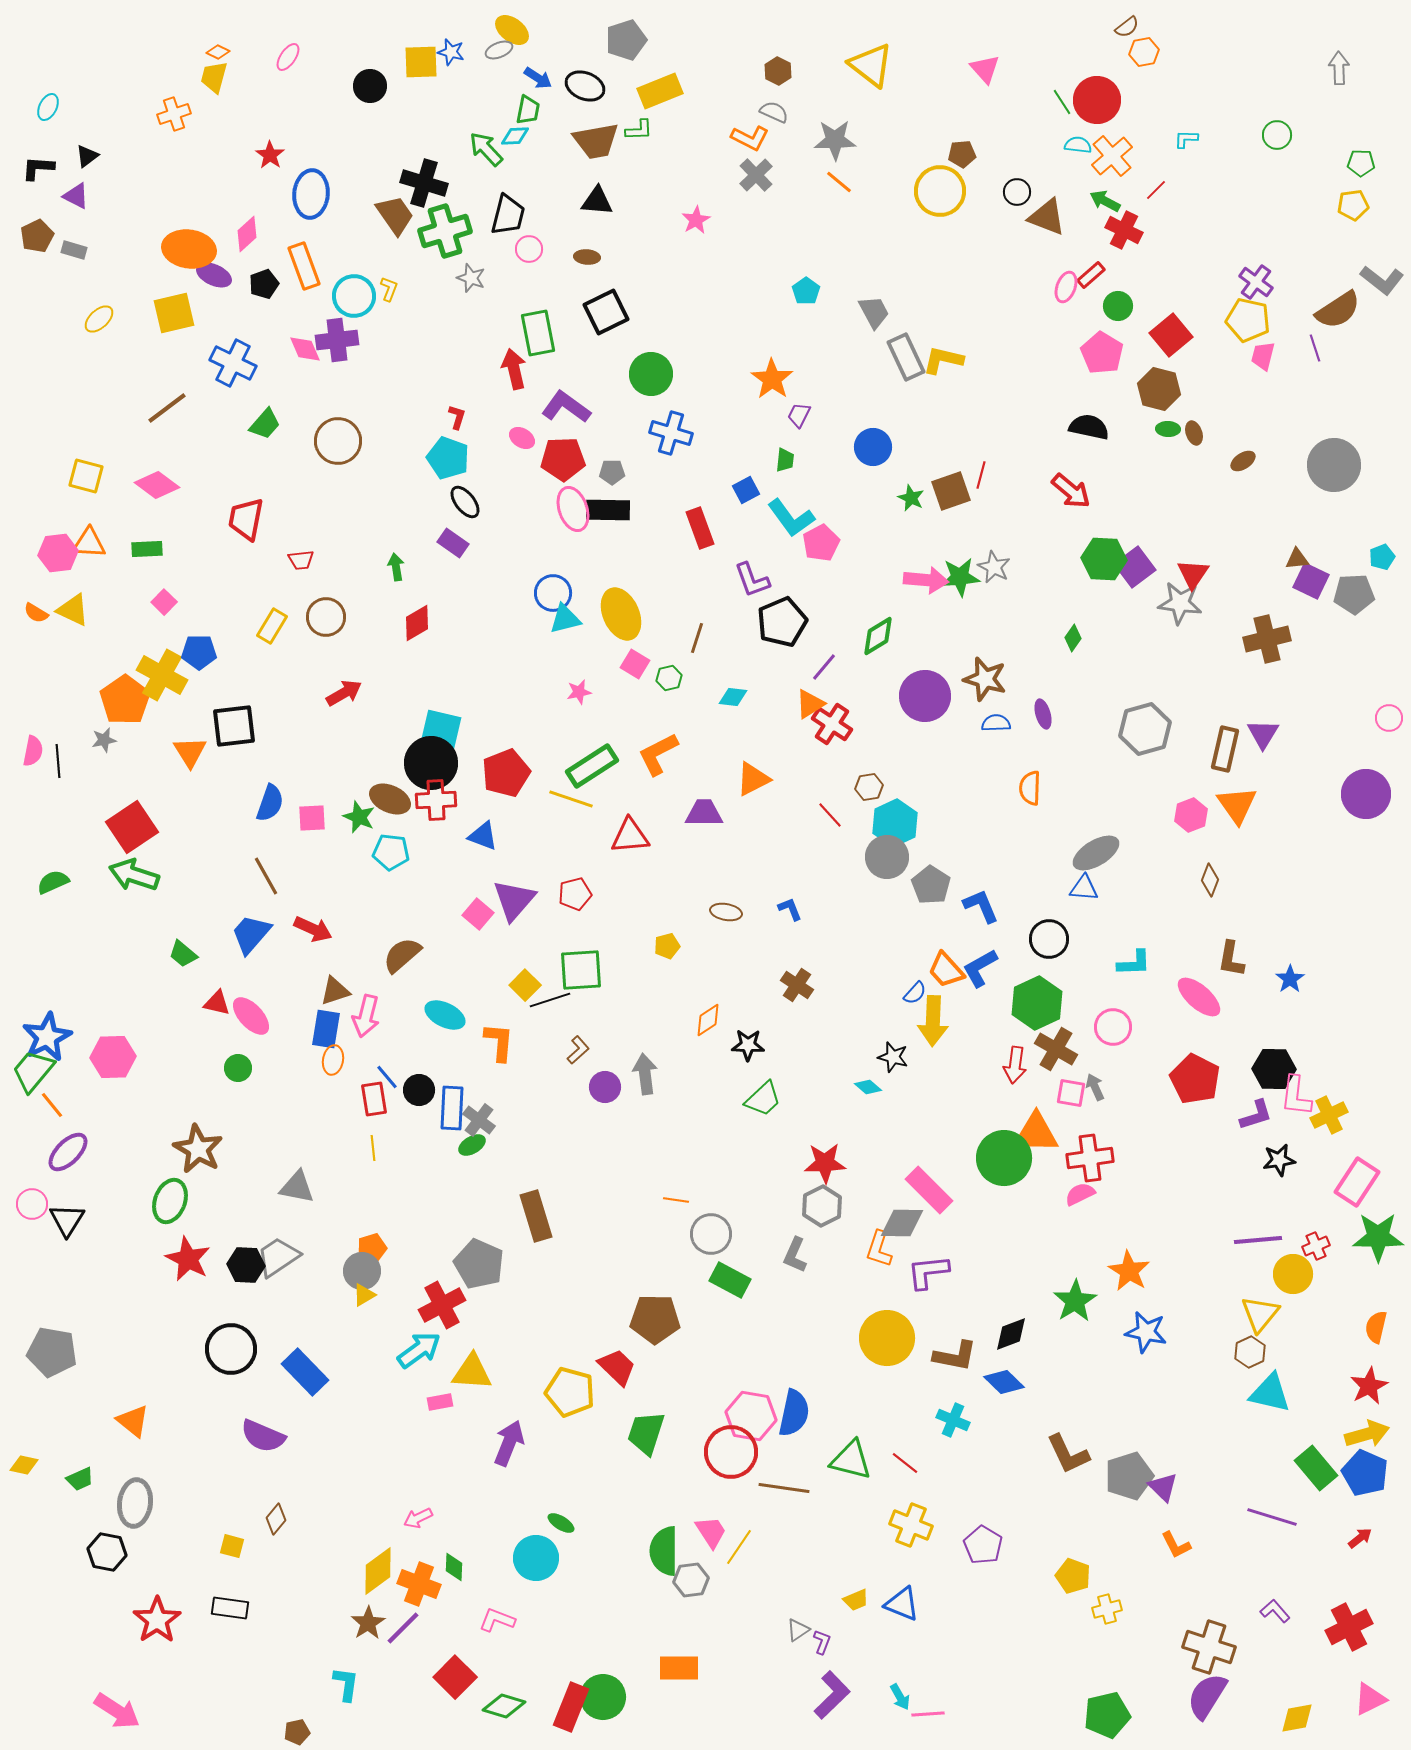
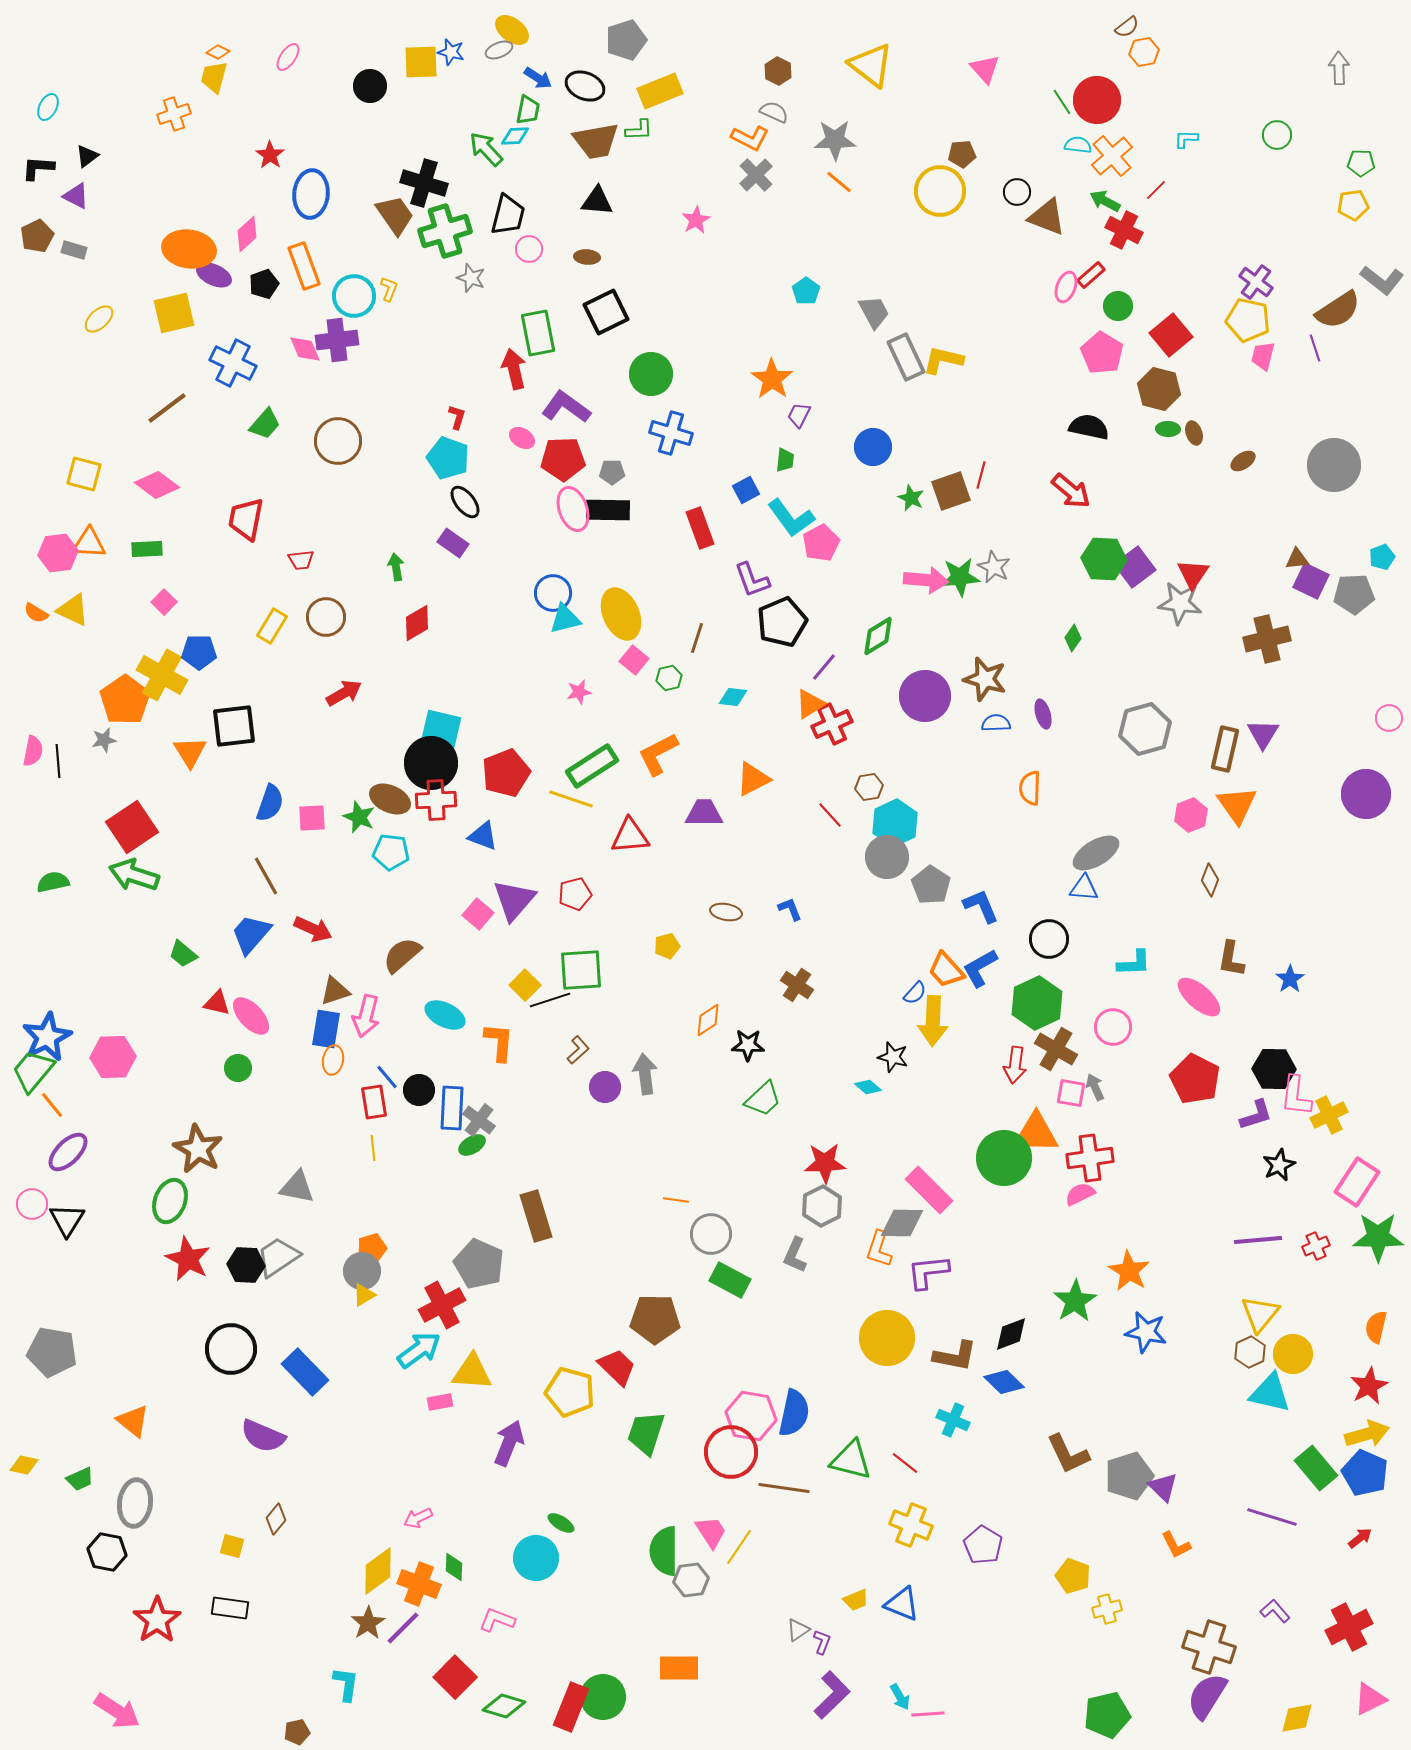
yellow square at (86, 476): moved 2 px left, 2 px up
pink square at (635, 664): moved 1 px left, 4 px up; rotated 8 degrees clockwise
red cross at (832, 724): rotated 33 degrees clockwise
green semicircle at (53, 882): rotated 12 degrees clockwise
red rectangle at (374, 1099): moved 3 px down
black star at (1279, 1160): moved 5 px down; rotated 16 degrees counterclockwise
yellow circle at (1293, 1274): moved 80 px down
